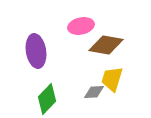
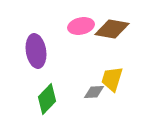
brown diamond: moved 6 px right, 16 px up
